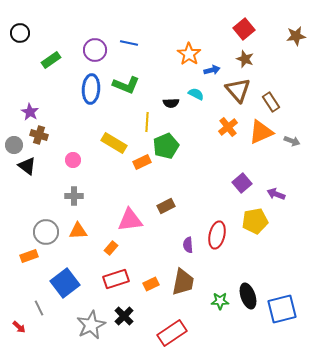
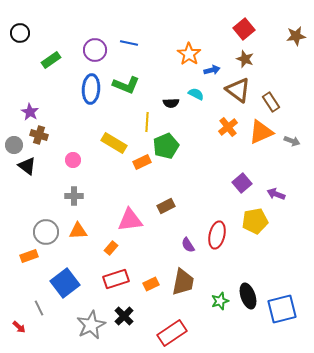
brown triangle at (238, 90): rotated 12 degrees counterclockwise
purple semicircle at (188, 245): rotated 28 degrees counterclockwise
green star at (220, 301): rotated 18 degrees counterclockwise
